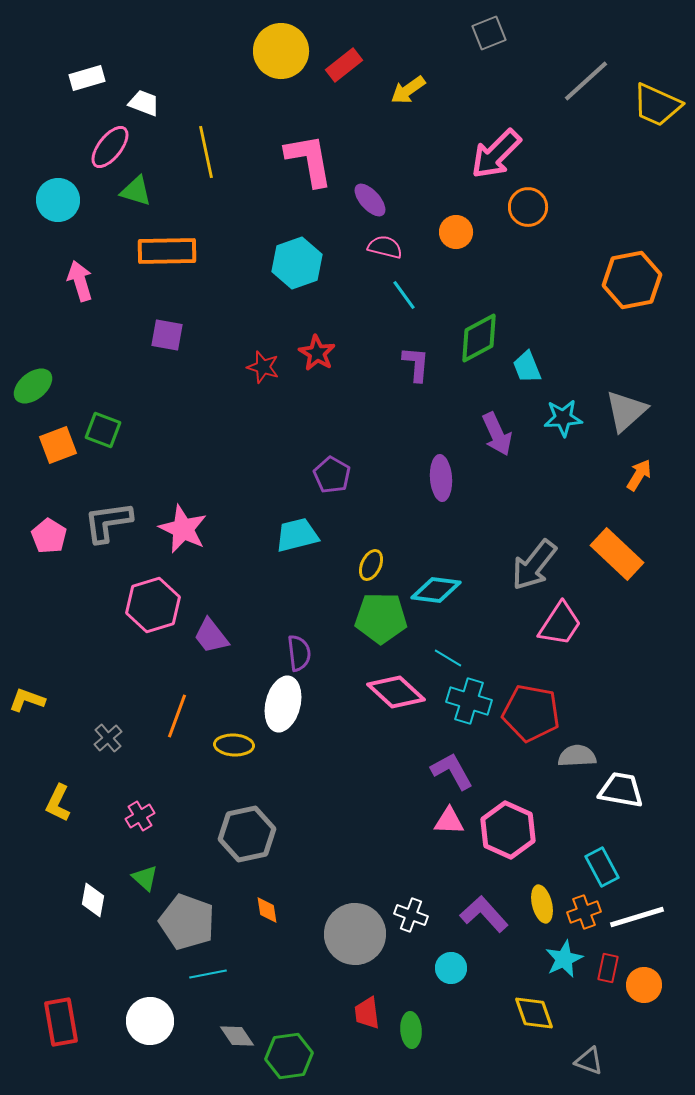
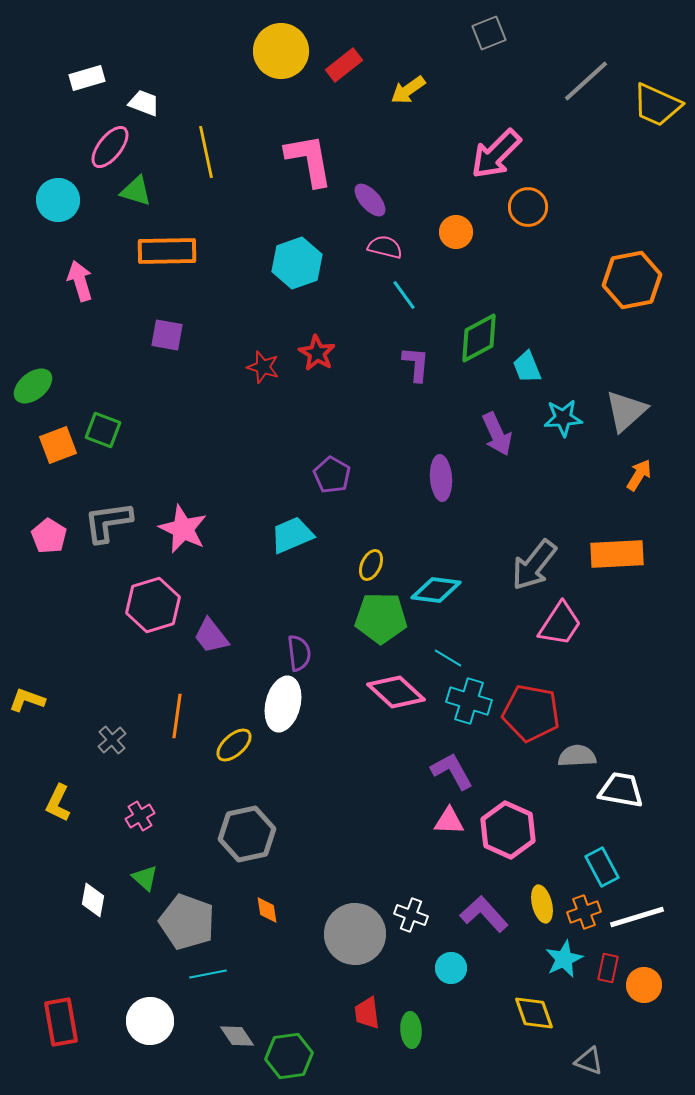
cyan trapezoid at (297, 535): moved 5 px left; rotated 9 degrees counterclockwise
orange rectangle at (617, 554): rotated 46 degrees counterclockwise
orange line at (177, 716): rotated 12 degrees counterclockwise
gray cross at (108, 738): moved 4 px right, 2 px down
yellow ellipse at (234, 745): rotated 45 degrees counterclockwise
